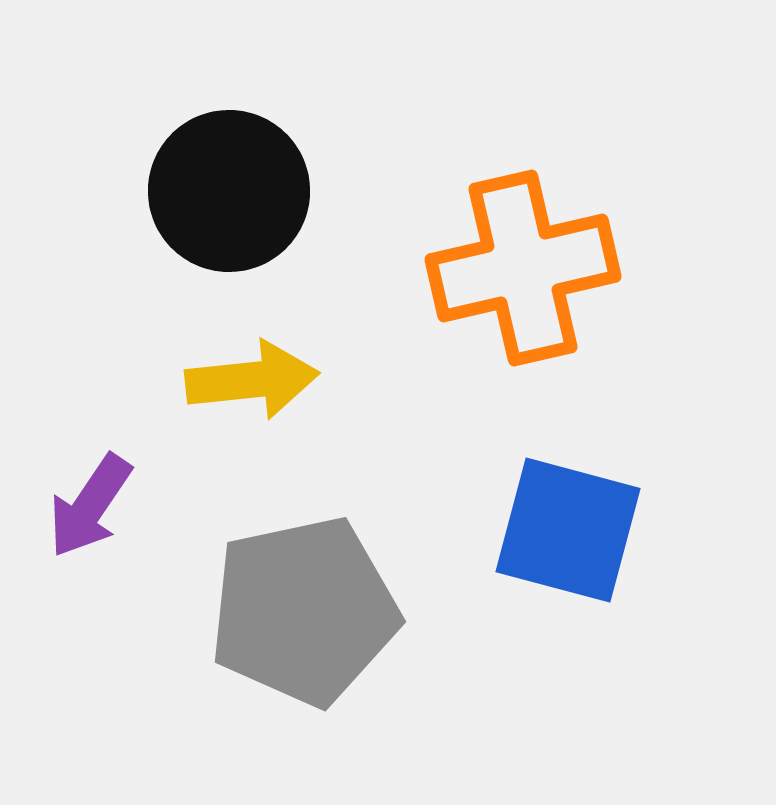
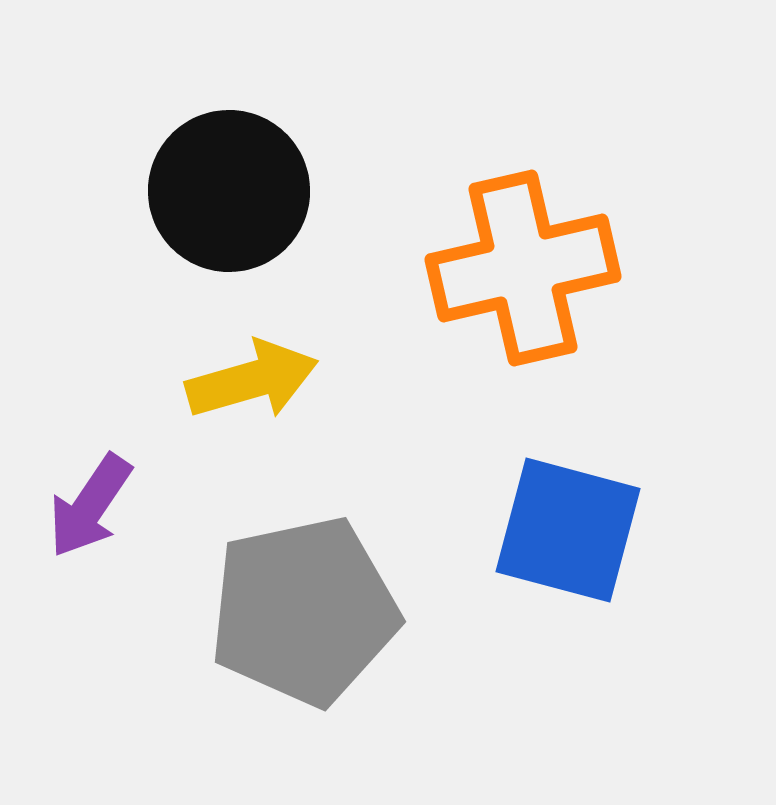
yellow arrow: rotated 10 degrees counterclockwise
